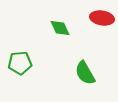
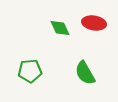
red ellipse: moved 8 px left, 5 px down
green pentagon: moved 10 px right, 8 px down
